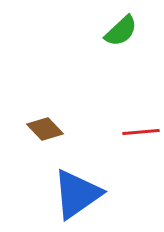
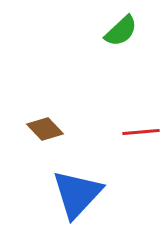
blue triangle: rotated 12 degrees counterclockwise
